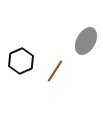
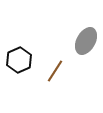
black hexagon: moved 2 px left, 1 px up
